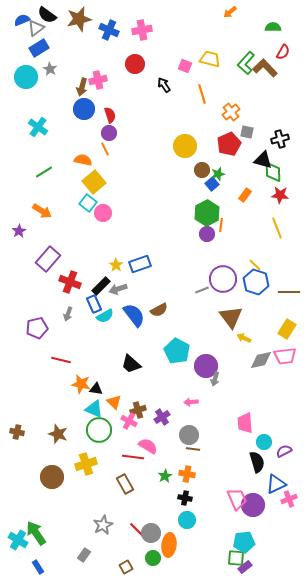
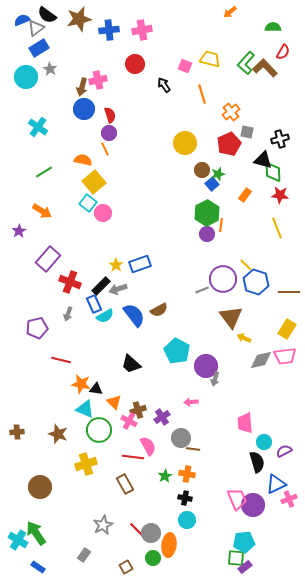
blue cross at (109, 30): rotated 30 degrees counterclockwise
yellow circle at (185, 146): moved 3 px up
yellow line at (255, 265): moved 9 px left
cyan triangle at (94, 409): moved 9 px left
brown cross at (17, 432): rotated 16 degrees counterclockwise
gray circle at (189, 435): moved 8 px left, 3 px down
pink semicircle at (148, 446): rotated 30 degrees clockwise
brown circle at (52, 477): moved 12 px left, 10 px down
blue rectangle at (38, 567): rotated 24 degrees counterclockwise
